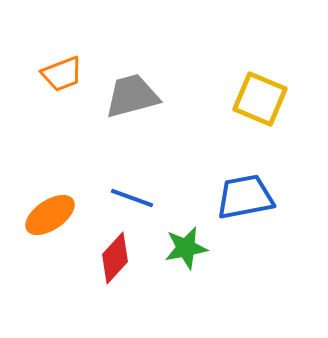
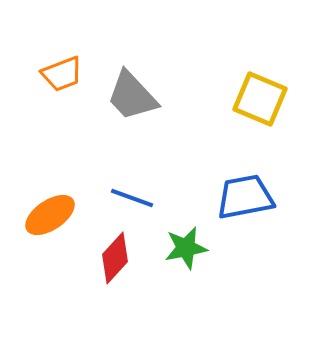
gray trapezoid: rotated 118 degrees counterclockwise
